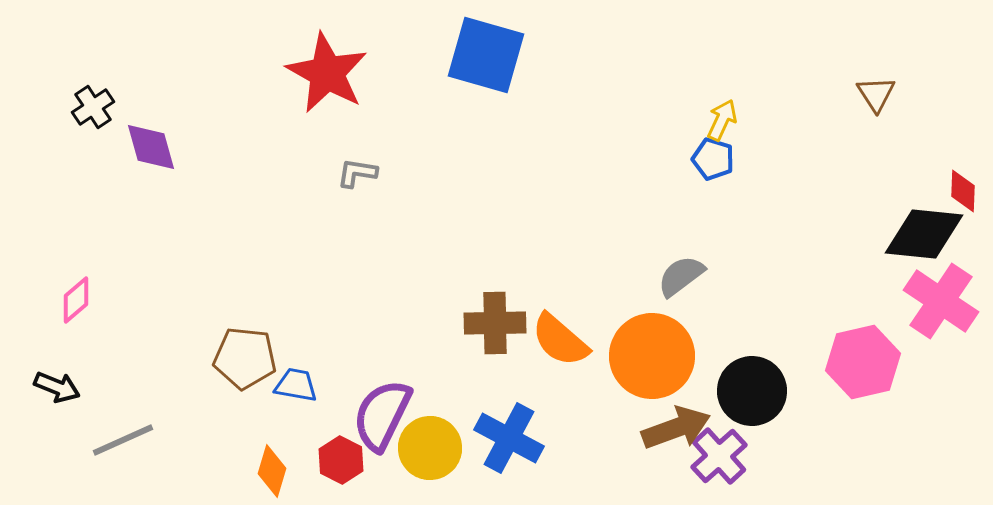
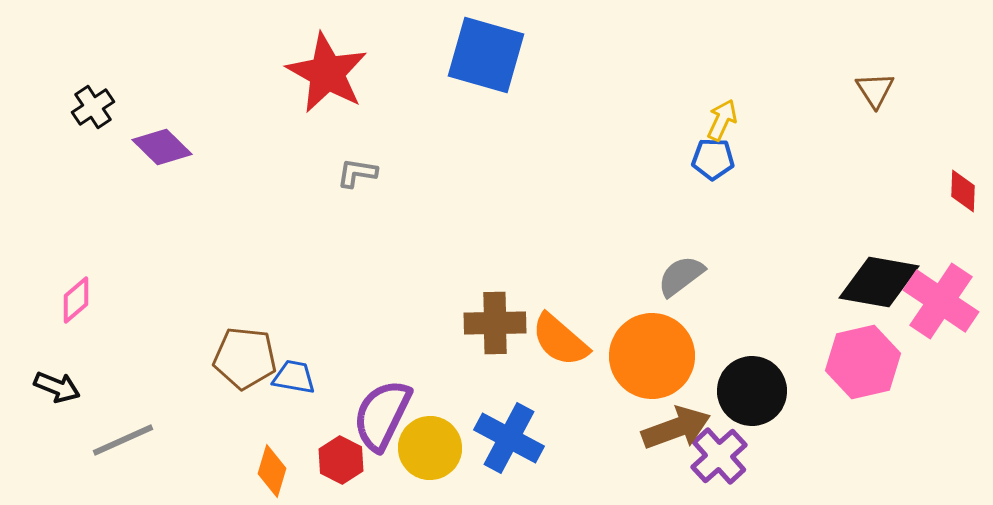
brown triangle: moved 1 px left, 4 px up
purple diamond: moved 11 px right; rotated 30 degrees counterclockwise
blue pentagon: rotated 15 degrees counterclockwise
black diamond: moved 45 px left, 48 px down; rotated 4 degrees clockwise
blue trapezoid: moved 2 px left, 8 px up
